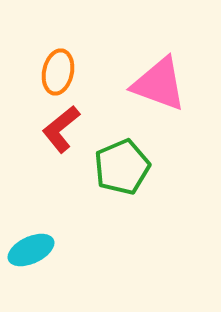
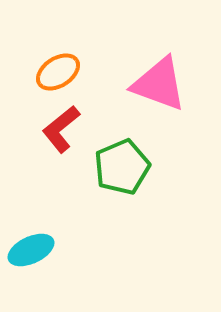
orange ellipse: rotated 45 degrees clockwise
